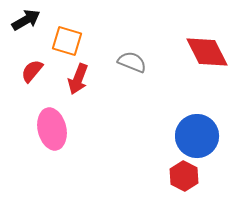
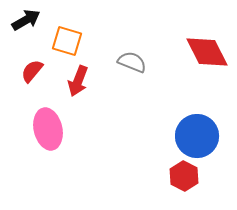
red arrow: moved 2 px down
pink ellipse: moved 4 px left
